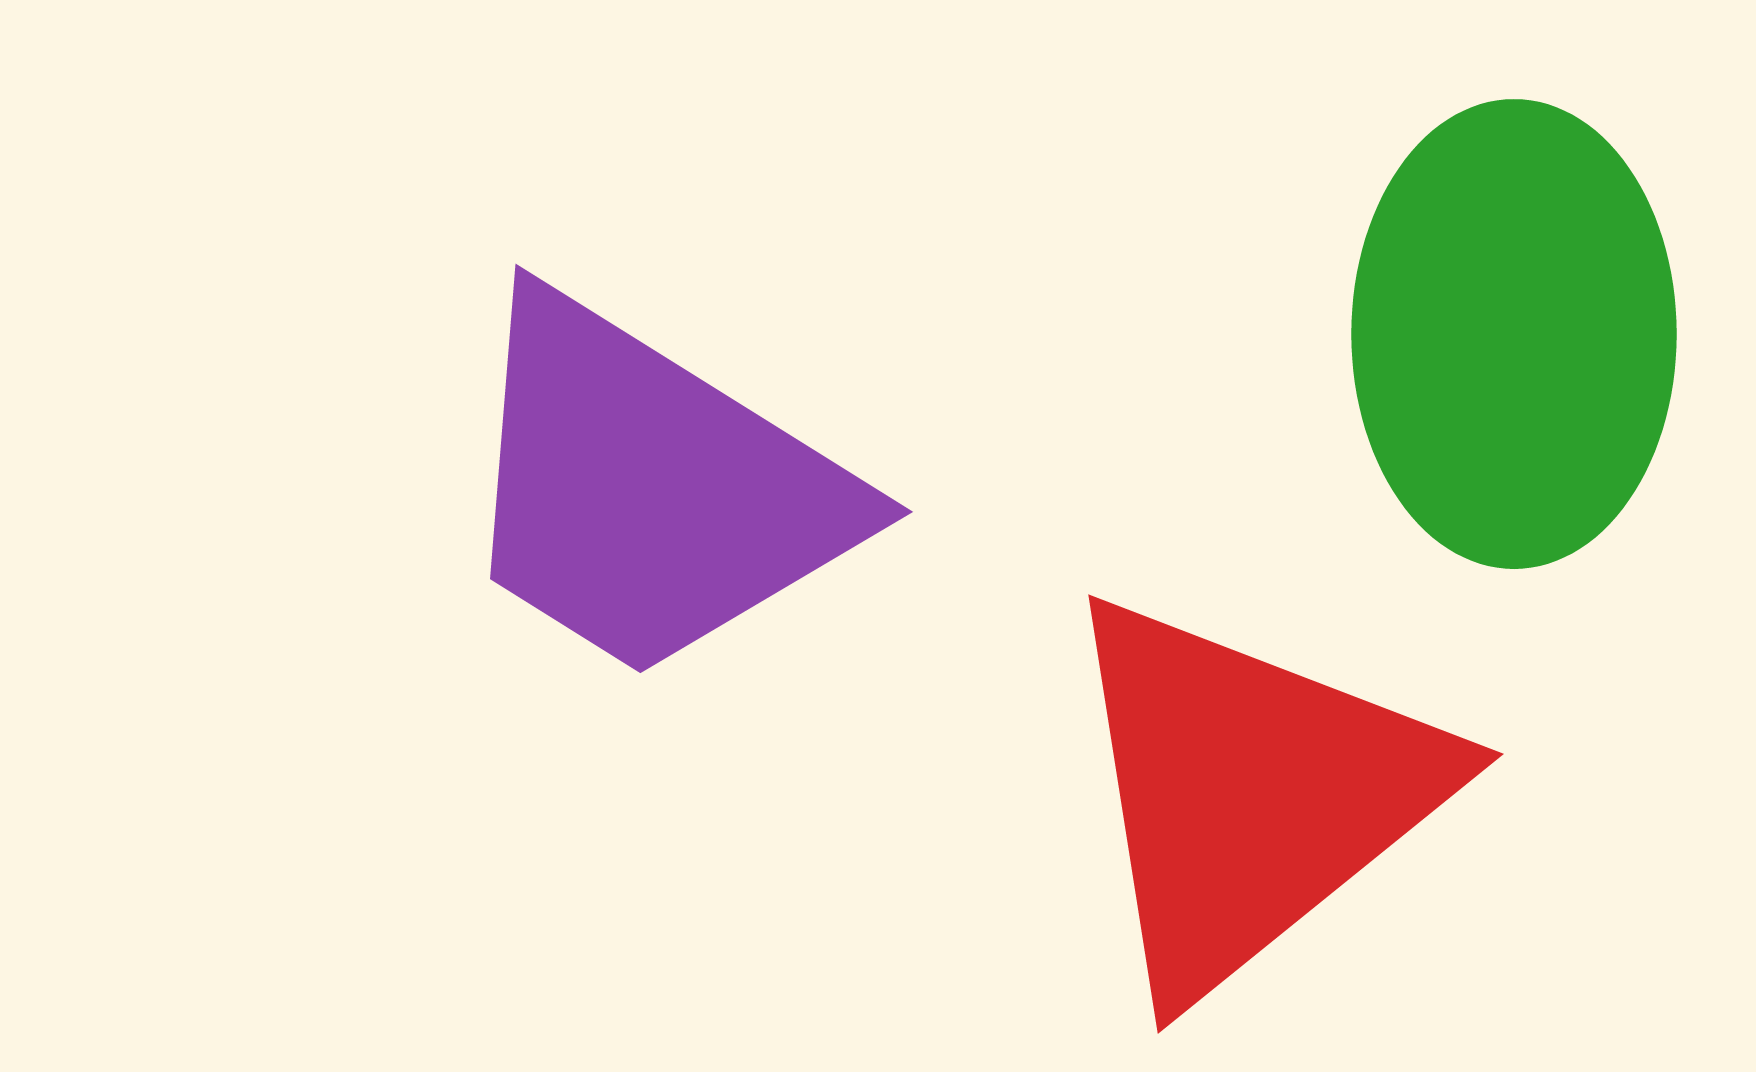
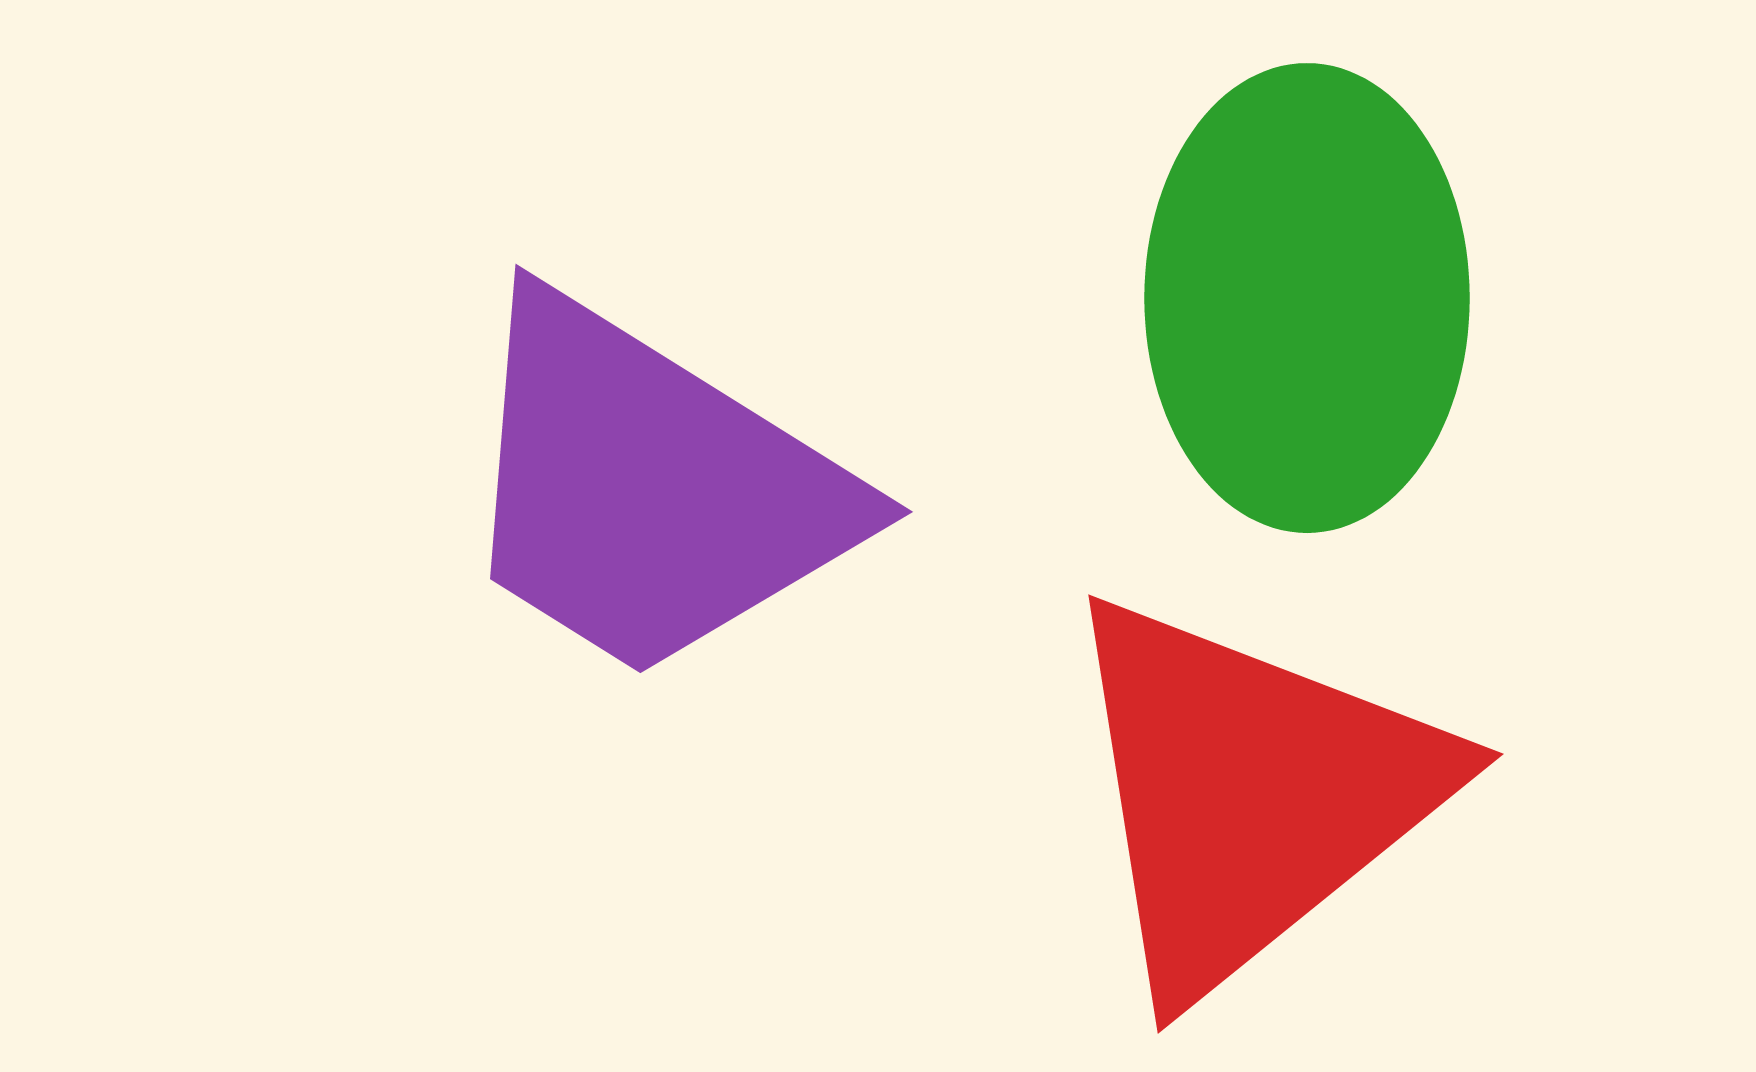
green ellipse: moved 207 px left, 36 px up
